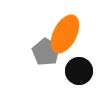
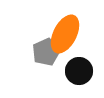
gray pentagon: rotated 16 degrees clockwise
